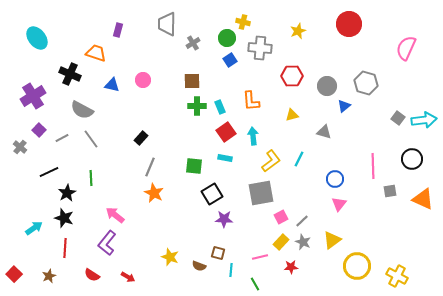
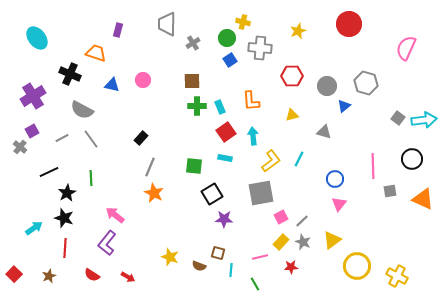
purple square at (39, 130): moved 7 px left, 1 px down; rotated 16 degrees clockwise
